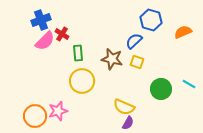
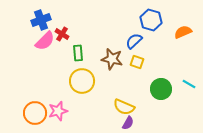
orange circle: moved 3 px up
